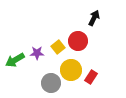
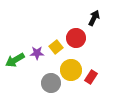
red circle: moved 2 px left, 3 px up
yellow square: moved 2 px left
